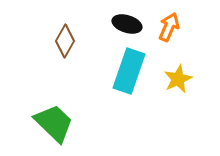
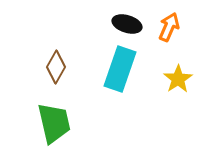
brown diamond: moved 9 px left, 26 px down
cyan rectangle: moved 9 px left, 2 px up
yellow star: rotated 8 degrees counterclockwise
green trapezoid: rotated 33 degrees clockwise
